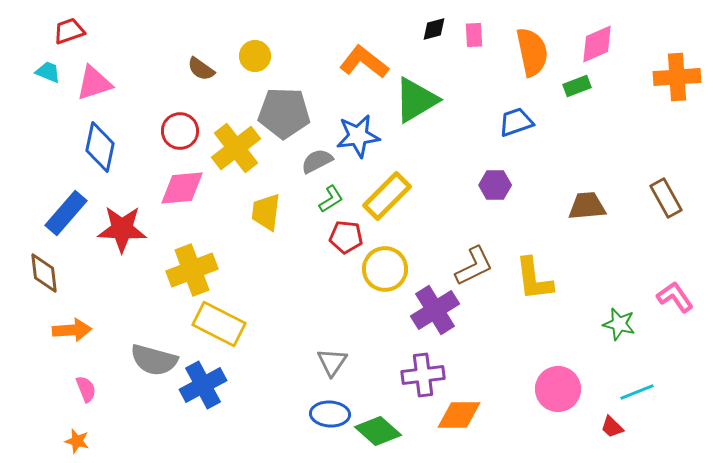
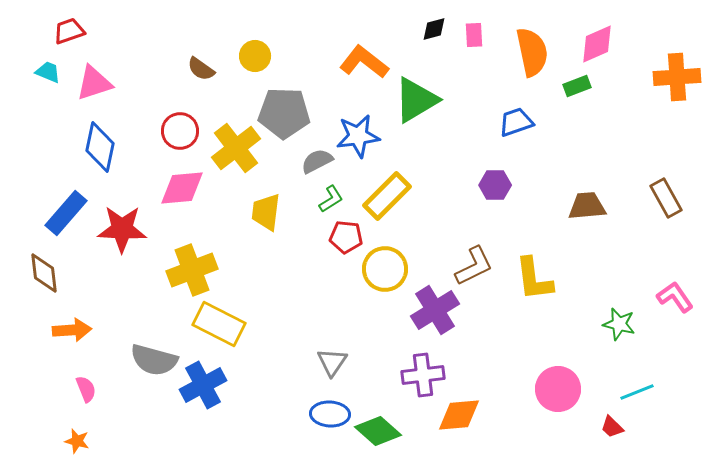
orange diamond at (459, 415): rotated 6 degrees counterclockwise
